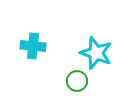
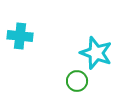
cyan cross: moved 13 px left, 10 px up
